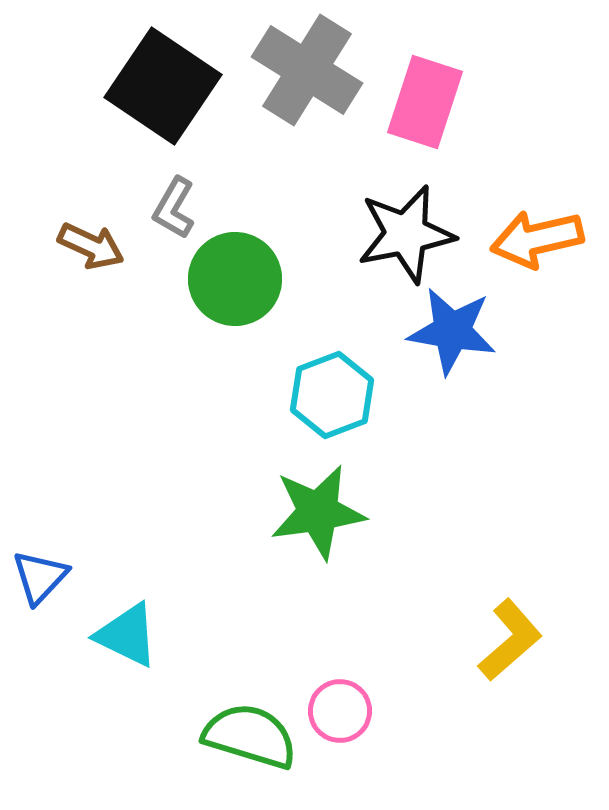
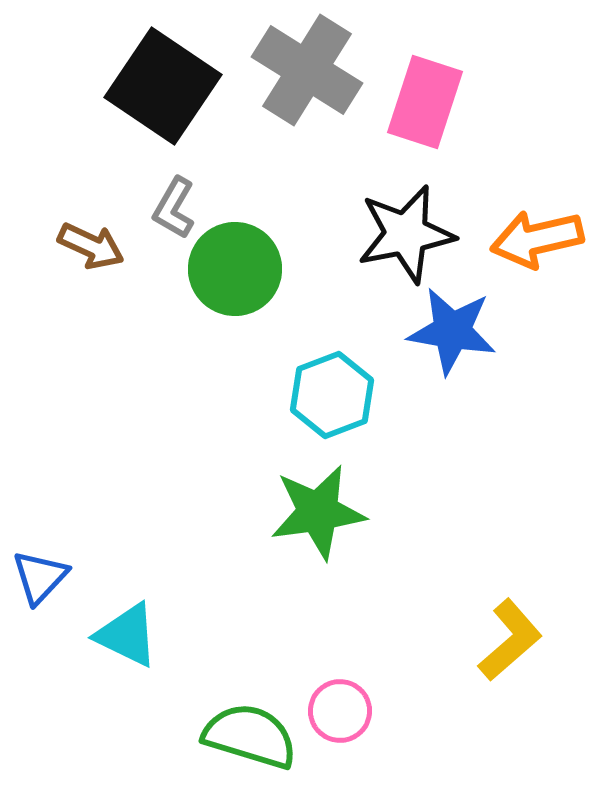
green circle: moved 10 px up
